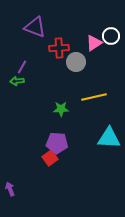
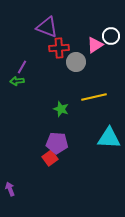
purple triangle: moved 12 px right
pink triangle: moved 1 px right, 2 px down
green star: rotated 21 degrees clockwise
